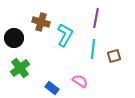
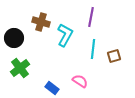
purple line: moved 5 px left, 1 px up
